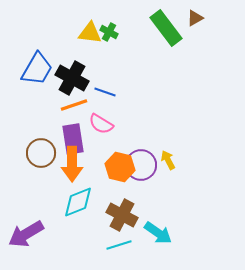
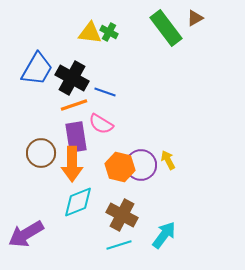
purple rectangle: moved 3 px right, 2 px up
cyan arrow: moved 6 px right, 2 px down; rotated 88 degrees counterclockwise
